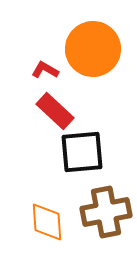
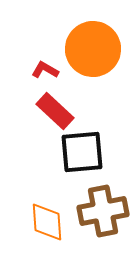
brown cross: moved 3 px left, 1 px up
